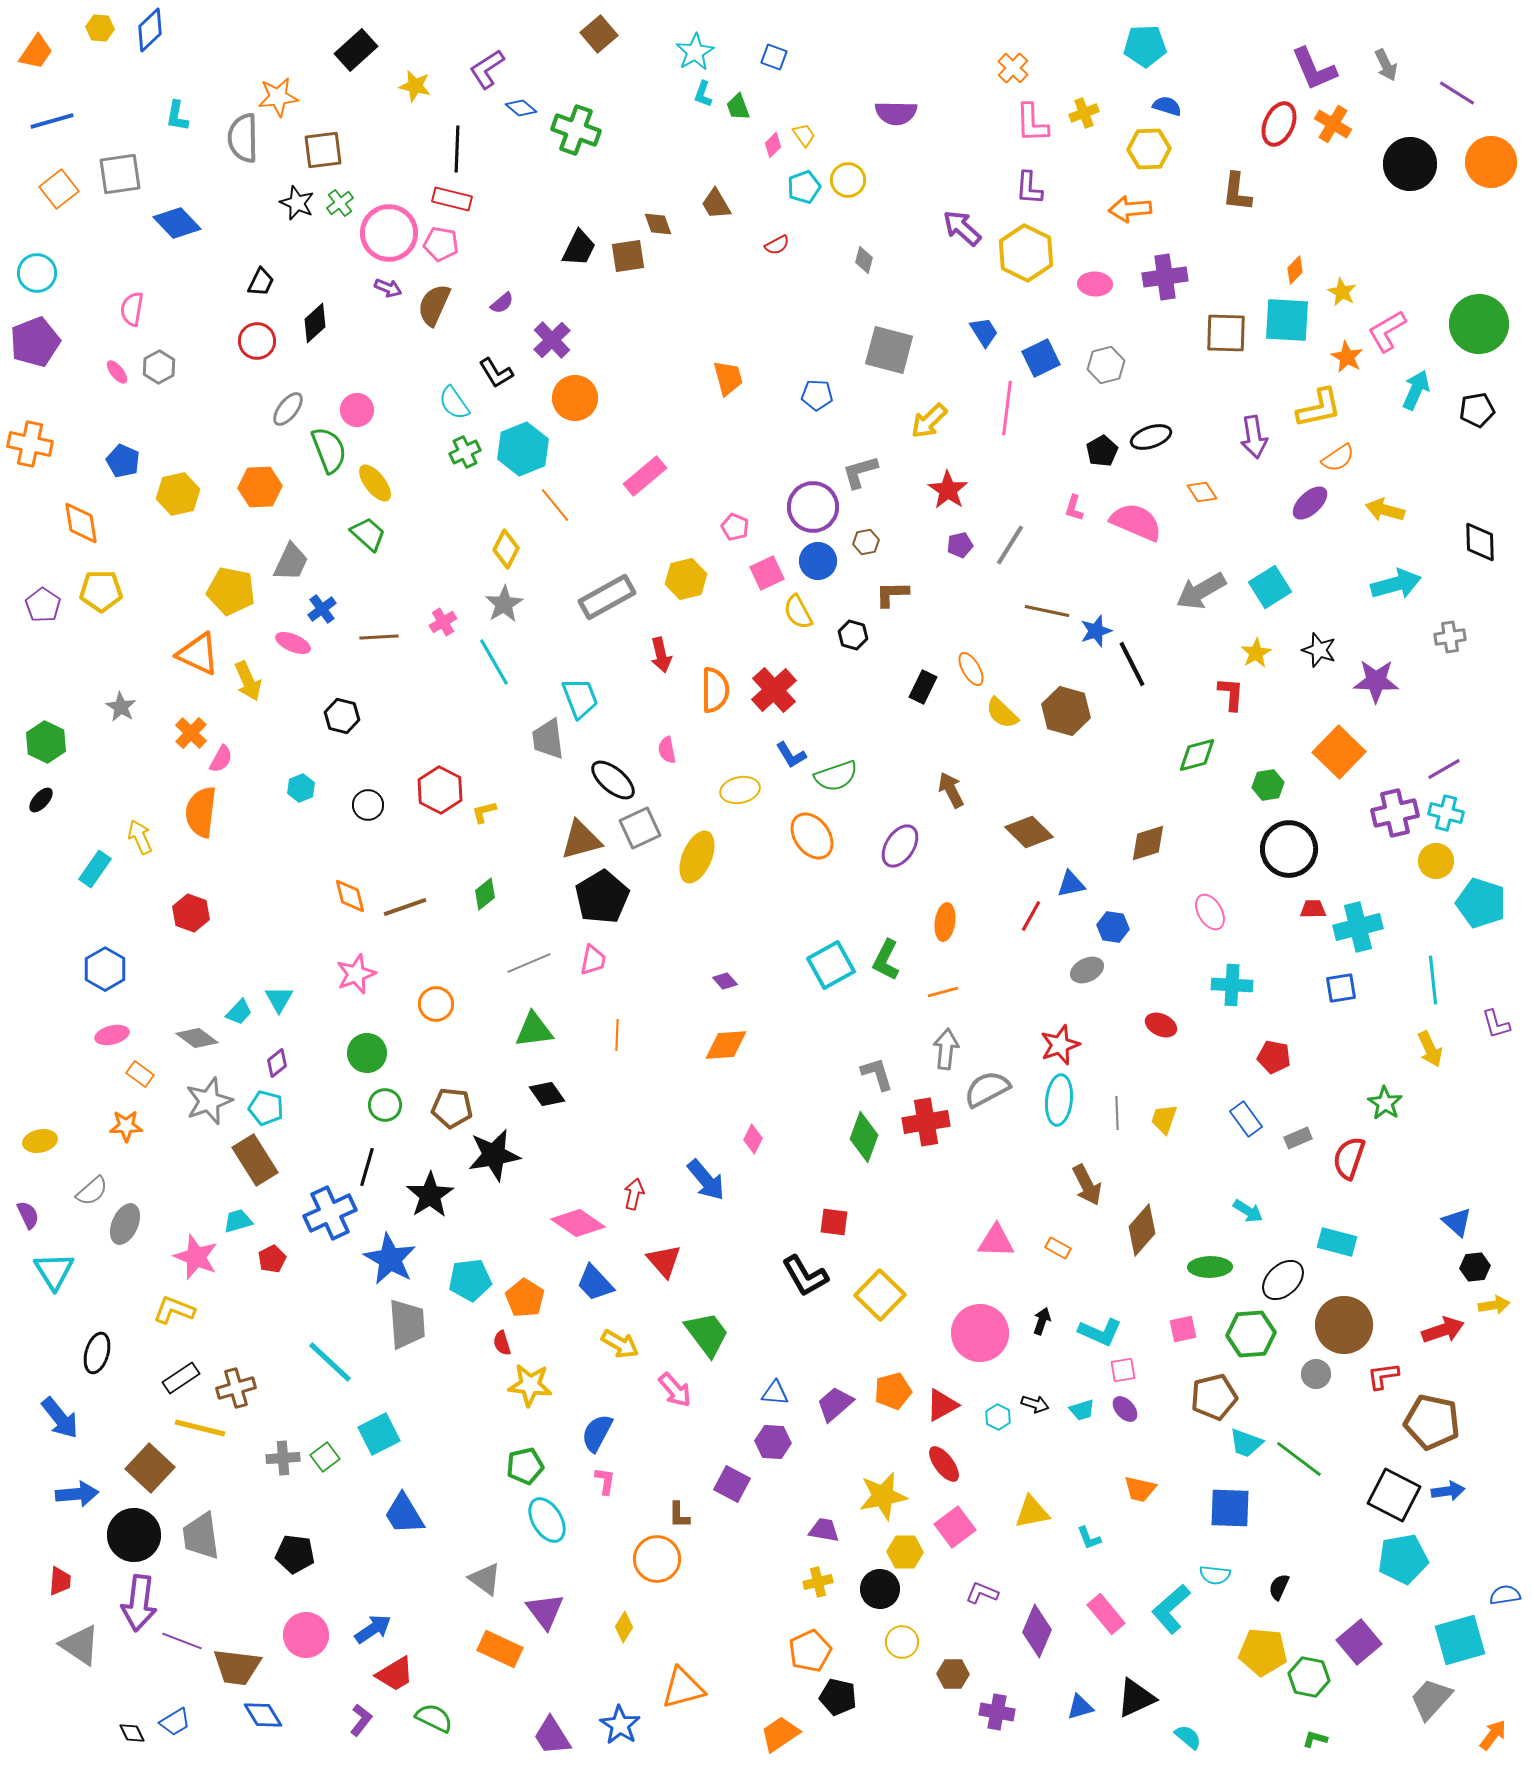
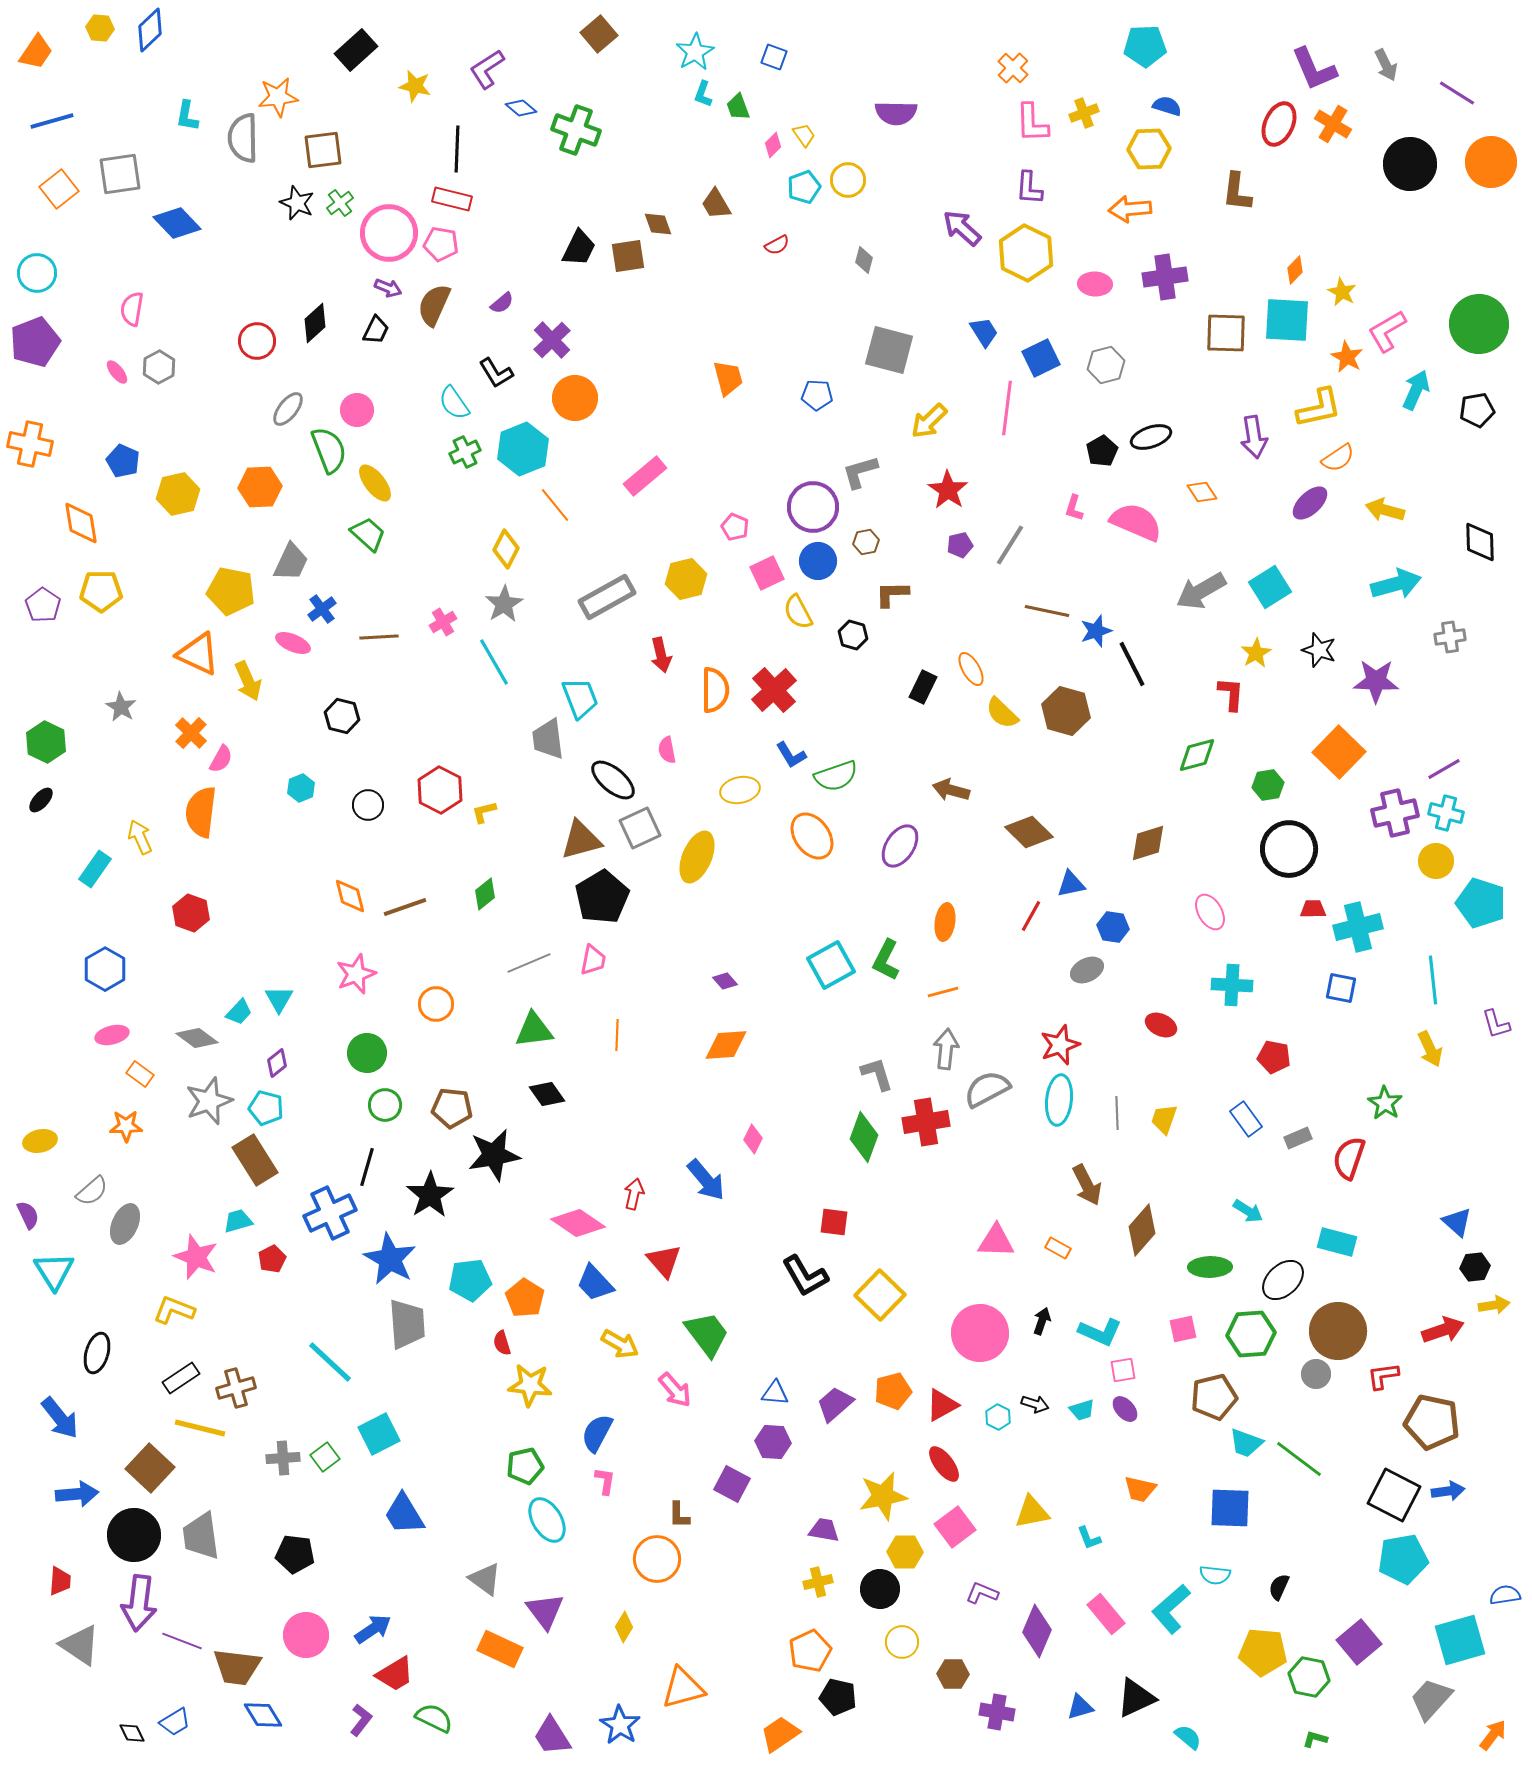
cyan L-shape at (177, 116): moved 10 px right
black trapezoid at (261, 282): moved 115 px right, 48 px down
brown arrow at (951, 790): rotated 48 degrees counterclockwise
blue square at (1341, 988): rotated 20 degrees clockwise
brown circle at (1344, 1325): moved 6 px left, 6 px down
